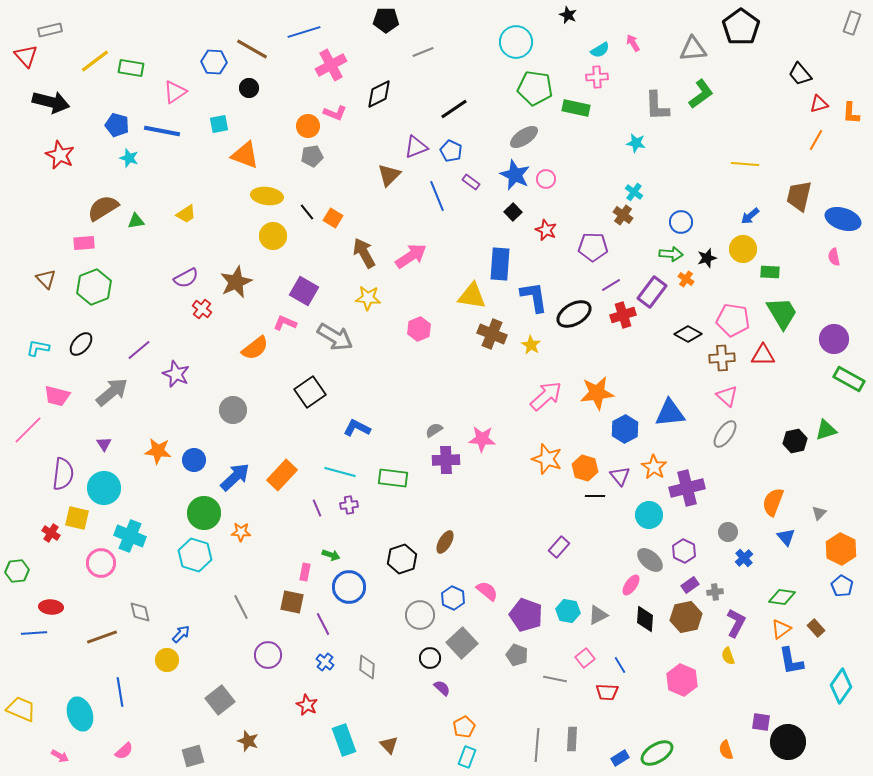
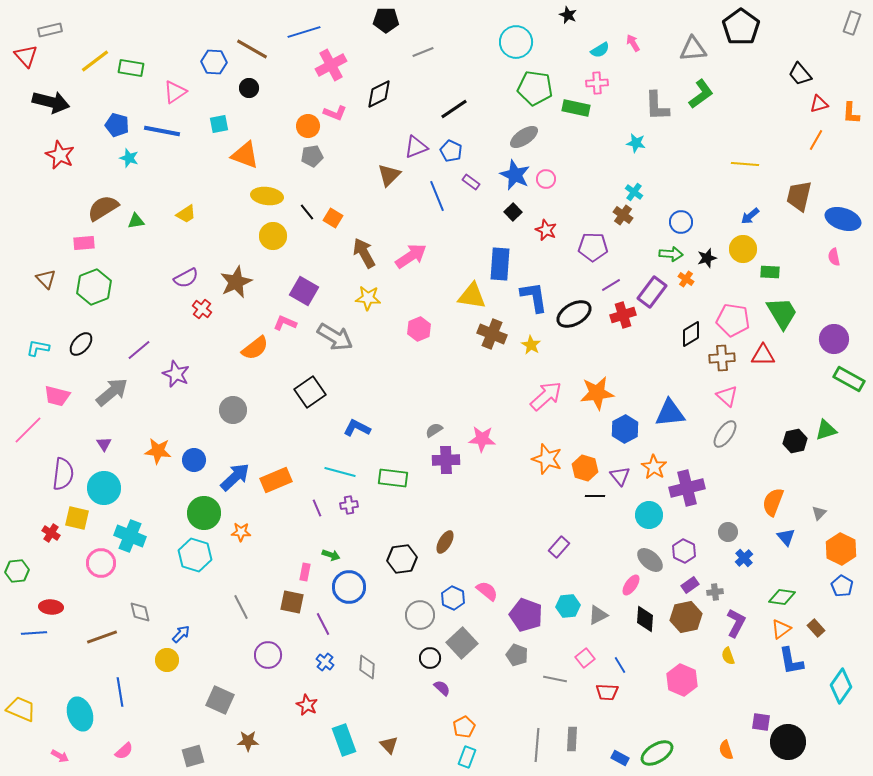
pink cross at (597, 77): moved 6 px down
black diamond at (688, 334): moved 3 px right; rotated 60 degrees counterclockwise
orange rectangle at (282, 475): moved 6 px left, 5 px down; rotated 24 degrees clockwise
black hexagon at (402, 559): rotated 12 degrees clockwise
cyan hexagon at (568, 611): moved 5 px up; rotated 15 degrees counterclockwise
gray square at (220, 700): rotated 28 degrees counterclockwise
brown star at (248, 741): rotated 20 degrees counterclockwise
blue rectangle at (620, 758): rotated 60 degrees clockwise
